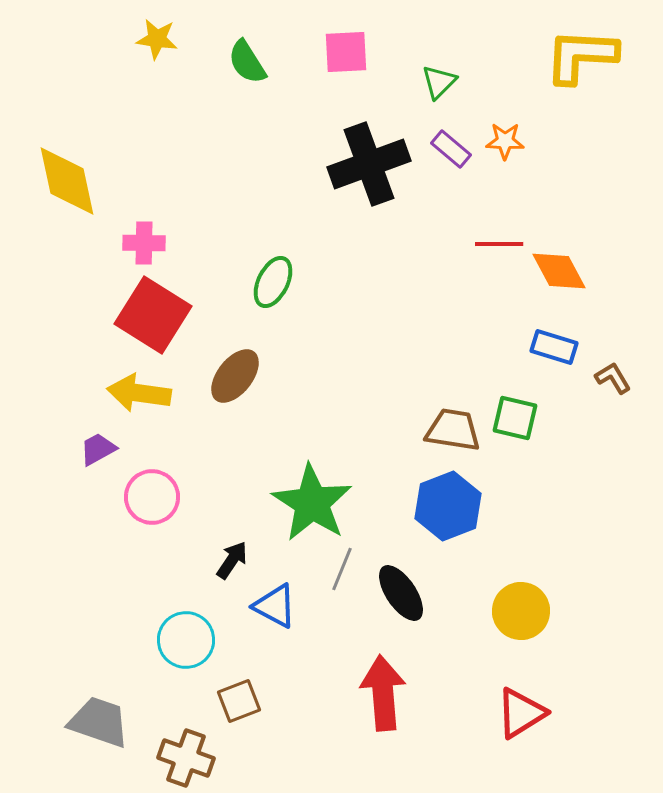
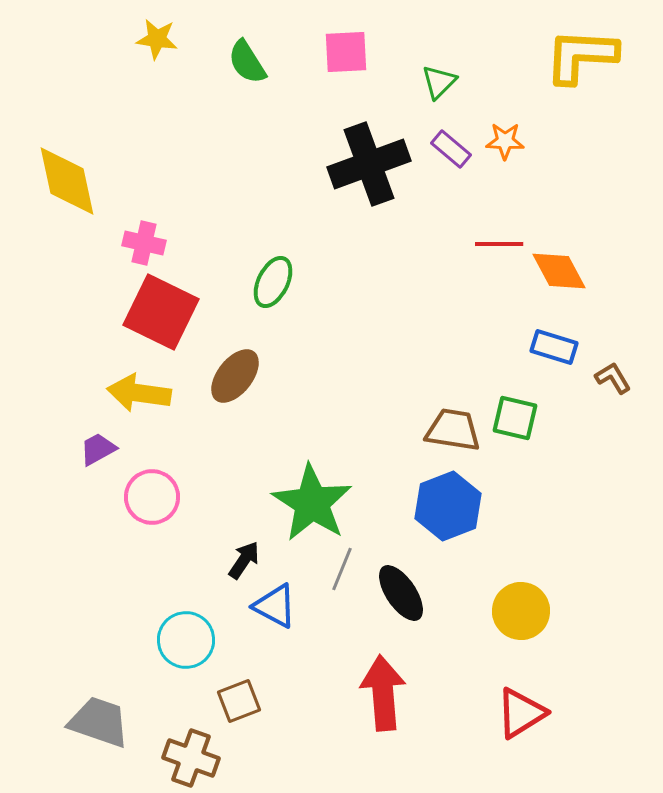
pink cross: rotated 12 degrees clockwise
red square: moved 8 px right, 3 px up; rotated 6 degrees counterclockwise
black arrow: moved 12 px right
brown cross: moved 5 px right
